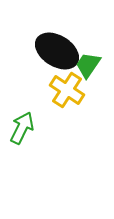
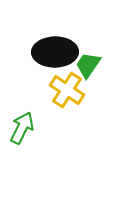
black ellipse: moved 2 px left, 1 px down; rotated 33 degrees counterclockwise
